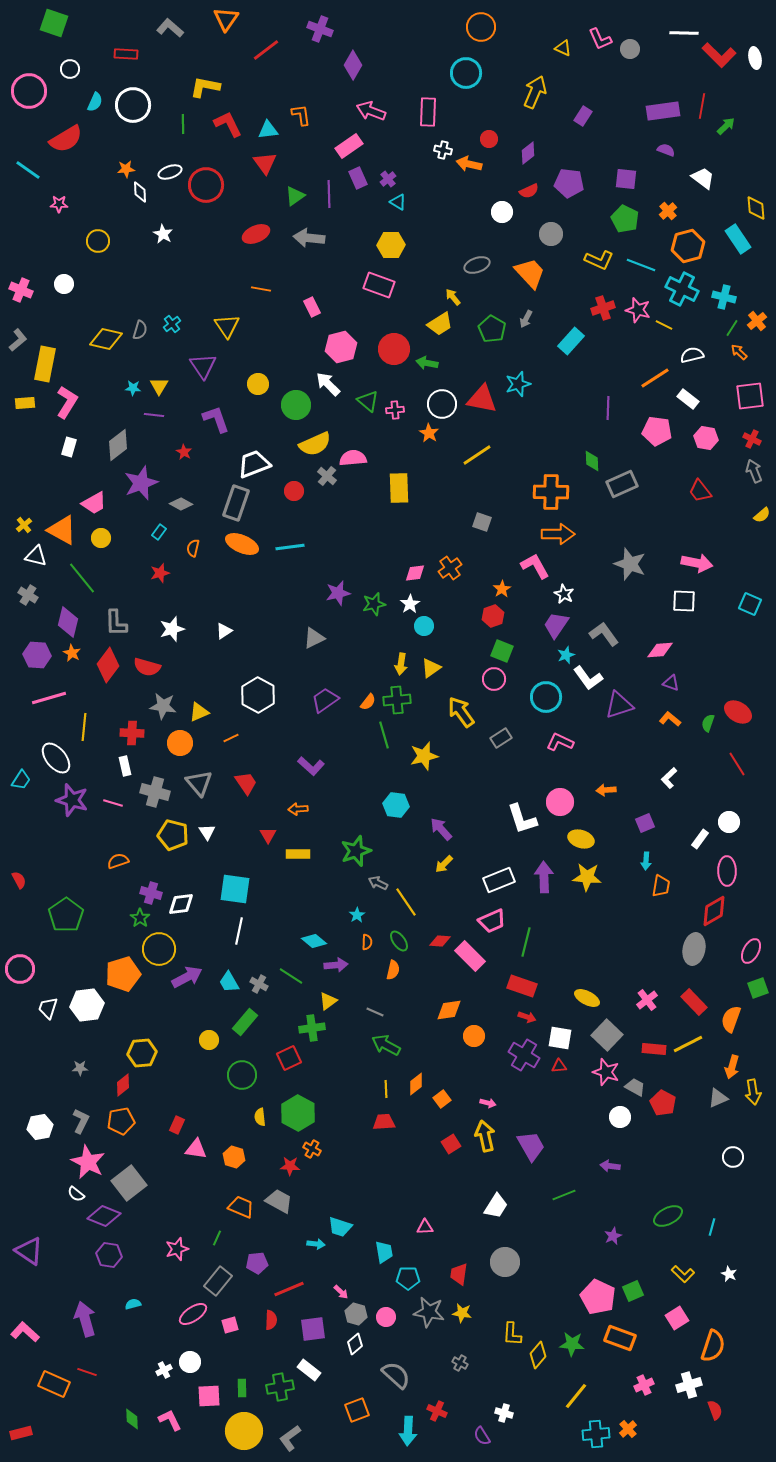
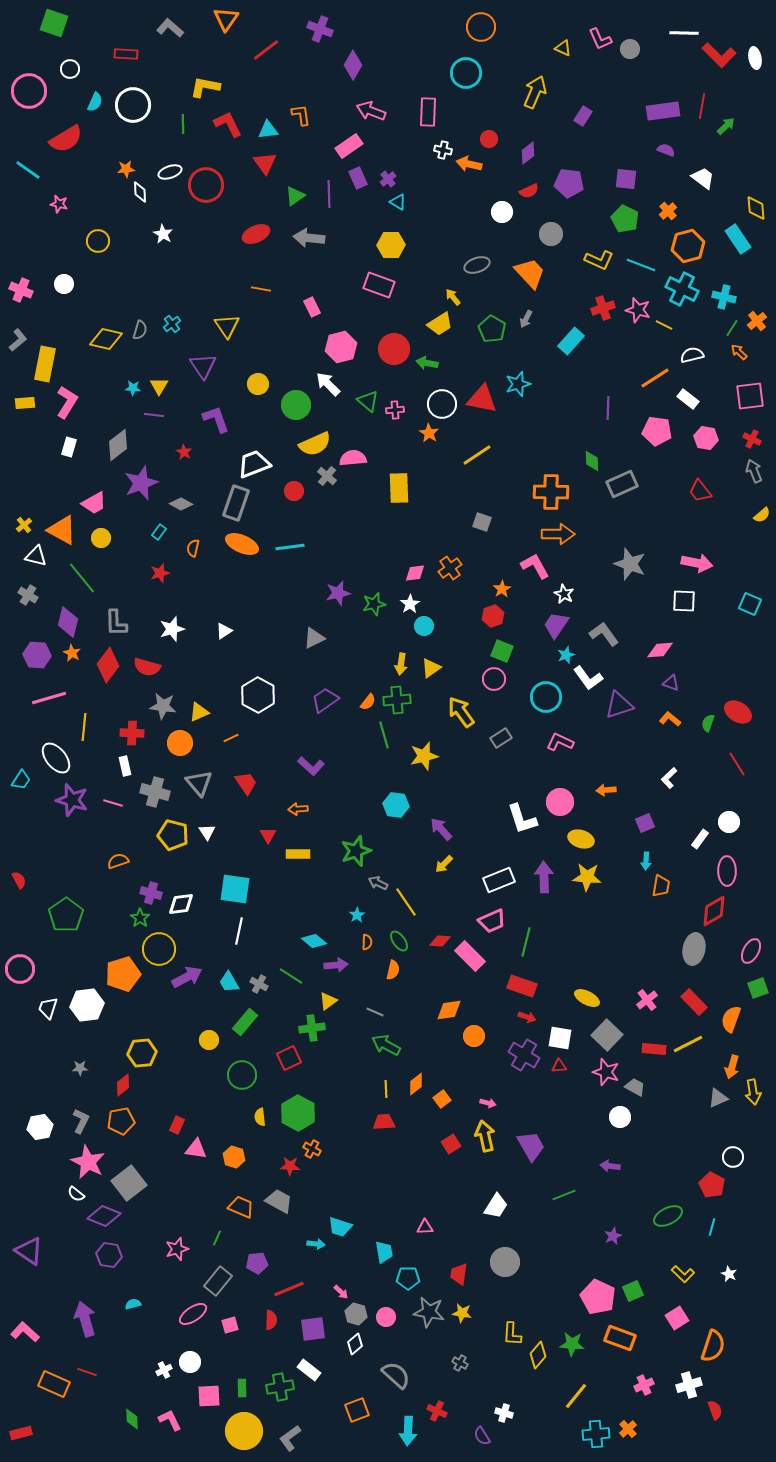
pink star at (59, 204): rotated 12 degrees clockwise
red pentagon at (663, 1103): moved 49 px right, 82 px down
